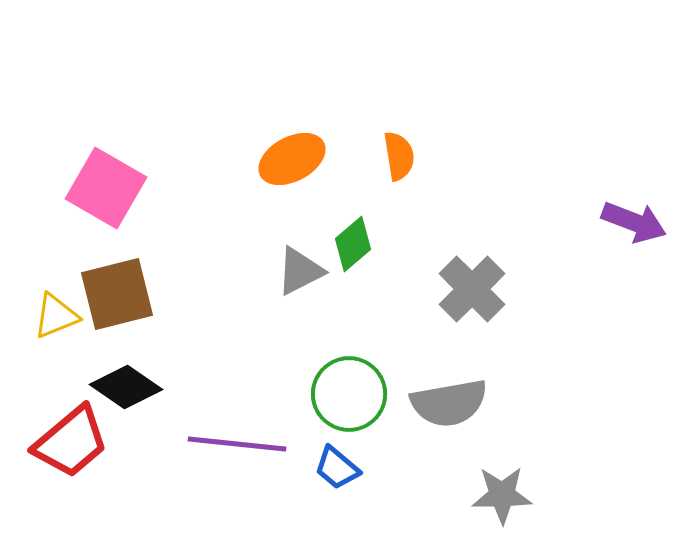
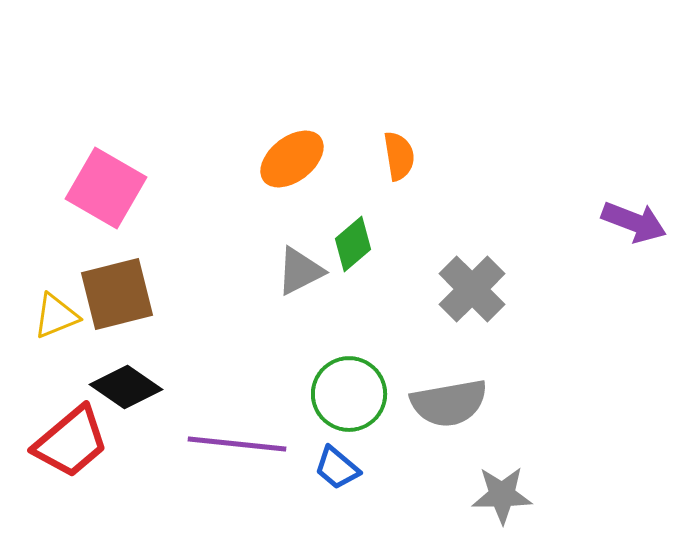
orange ellipse: rotated 10 degrees counterclockwise
